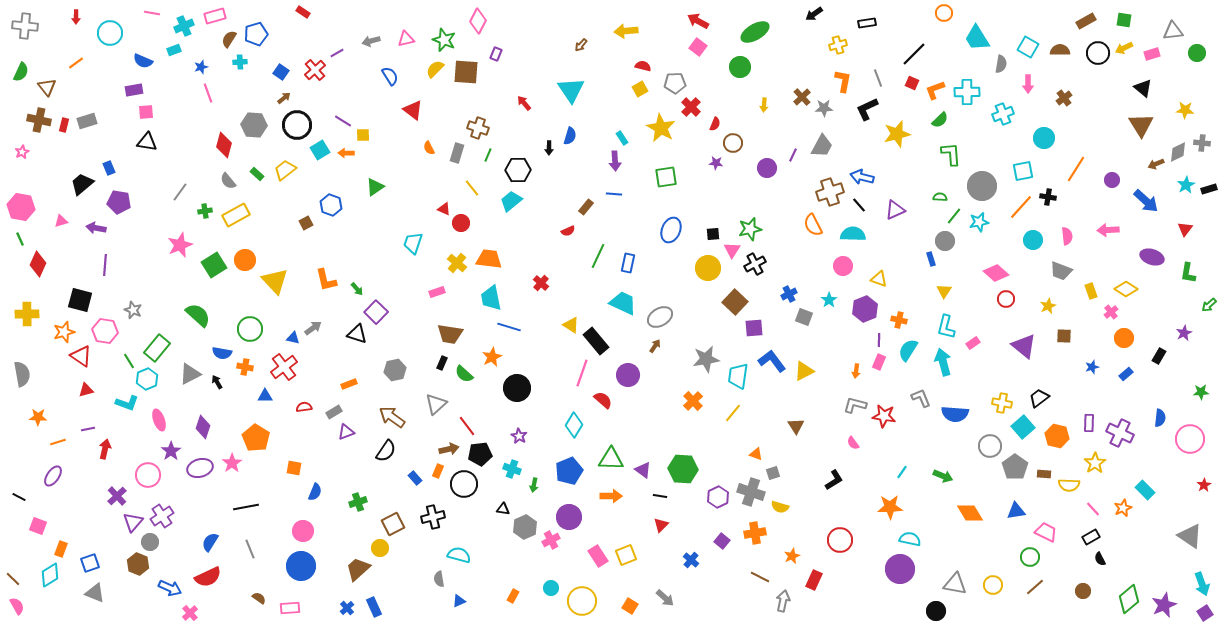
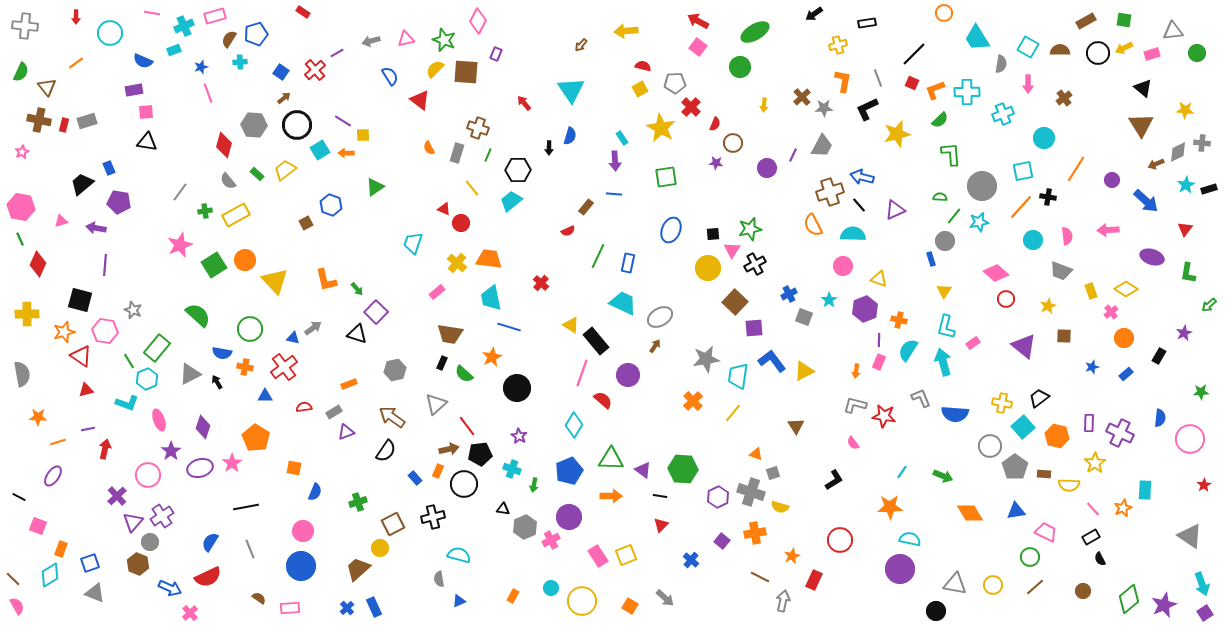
red triangle at (413, 110): moved 7 px right, 10 px up
pink rectangle at (437, 292): rotated 21 degrees counterclockwise
cyan rectangle at (1145, 490): rotated 48 degrees clockwise
